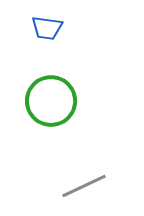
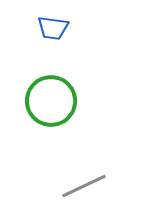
blue trapezoid: moved 6 px right
